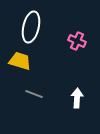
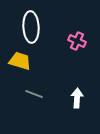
white ellipse: rotated 16 degrees counterclockwise
